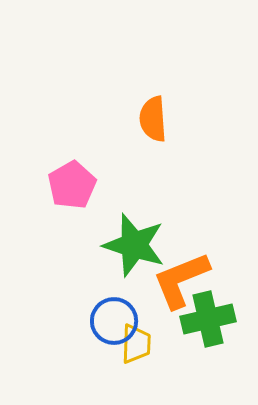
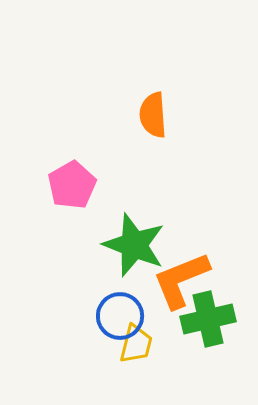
orange semicircle: moved 4 px up
green star: rotated 4 degrees clockwise
blue circle: moved 6 px right, 5 px up
yellow trapezoid: rotated 12 degrees clockwise
